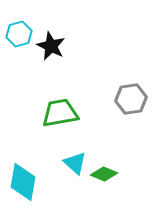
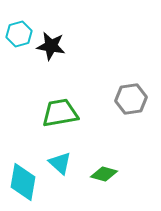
black star: rotated 16 degrees counterclockwise
cyan triangle: moved 15 px left
green diamond: rotated 8 degrees counterclockwise
